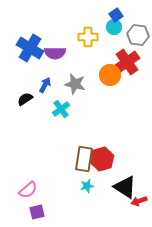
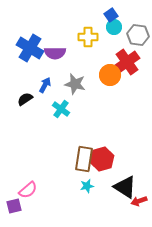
blue square: moved 5 px left
cyan cross: rotated 18 degrees counterclockwise
purple square: moved 23 px left, 6 px up
